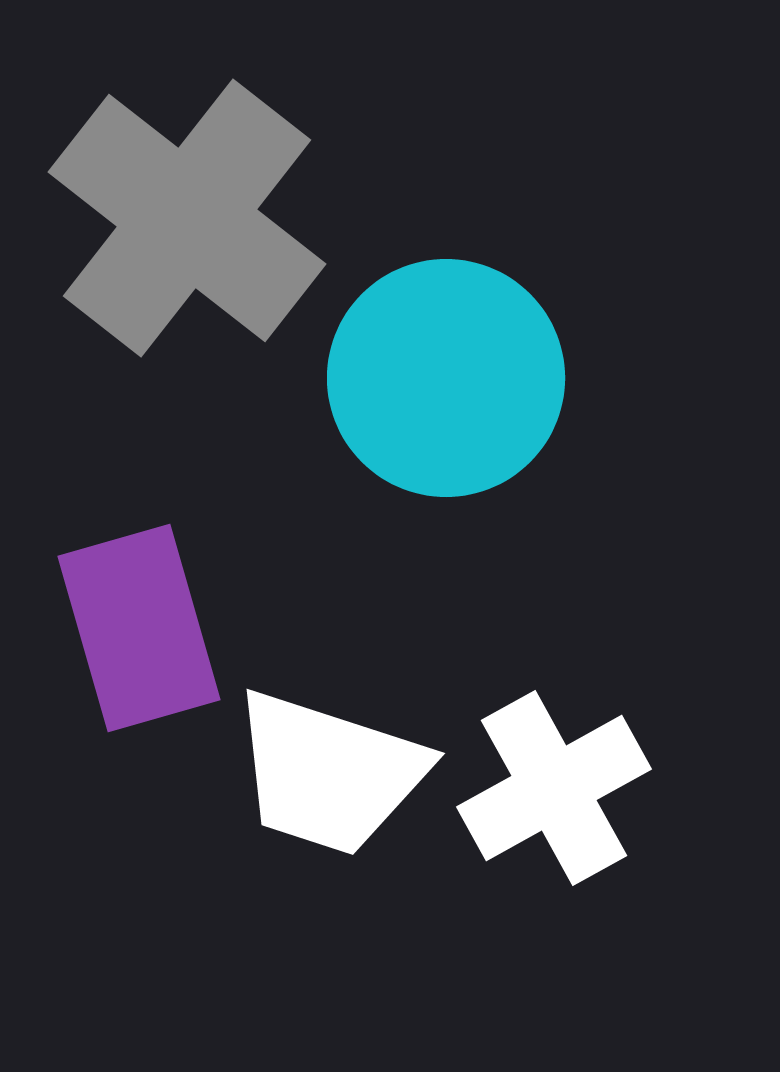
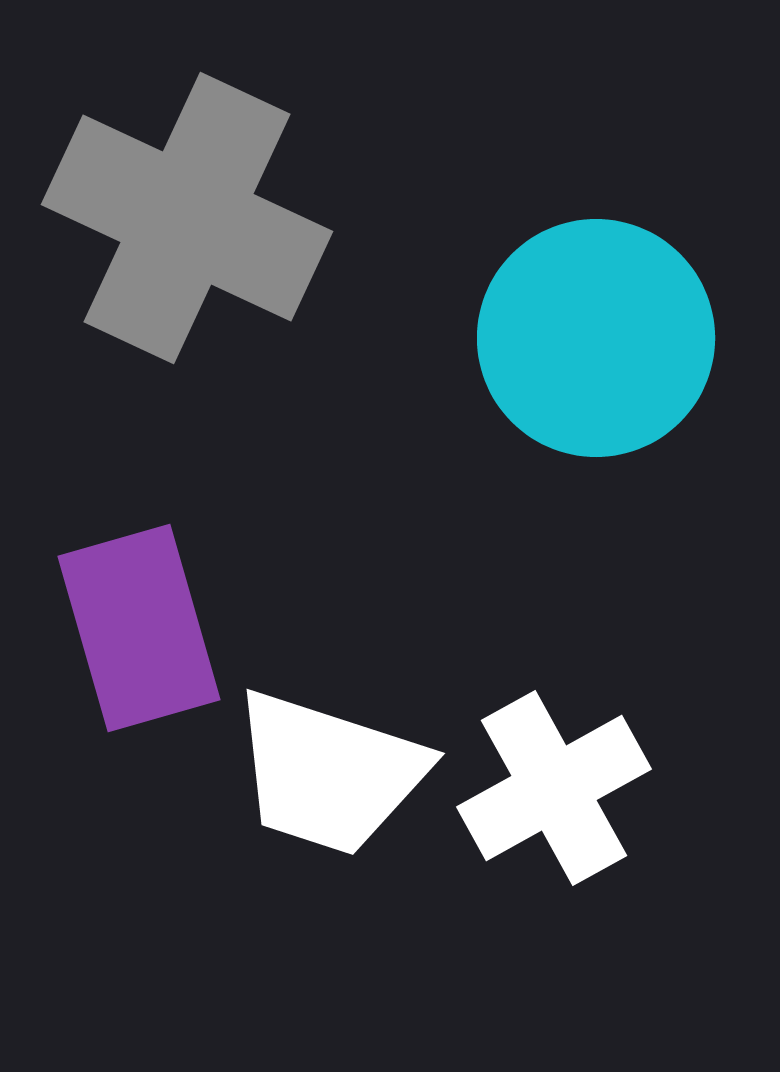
gray cross: rotated 13 degrees counterclockwise
cyan circle: moved 150 px right, 40 px up
